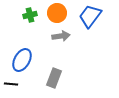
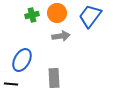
green cross: moved 2 px right
gray rectangle: rotated 24 degrees counterclockwise
